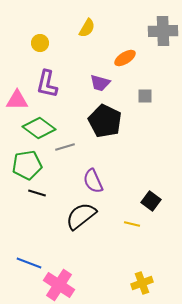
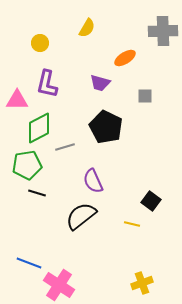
black pentagon: moved 1 px right, 6 px down
green diamond: rotated 64 degrees counterclockwise
